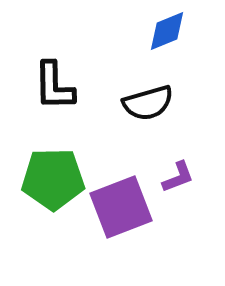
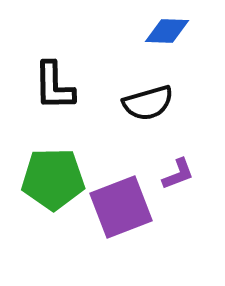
blue diamond: rotated 24 degrees clockwise
purple L-shape: moved 3 px up
